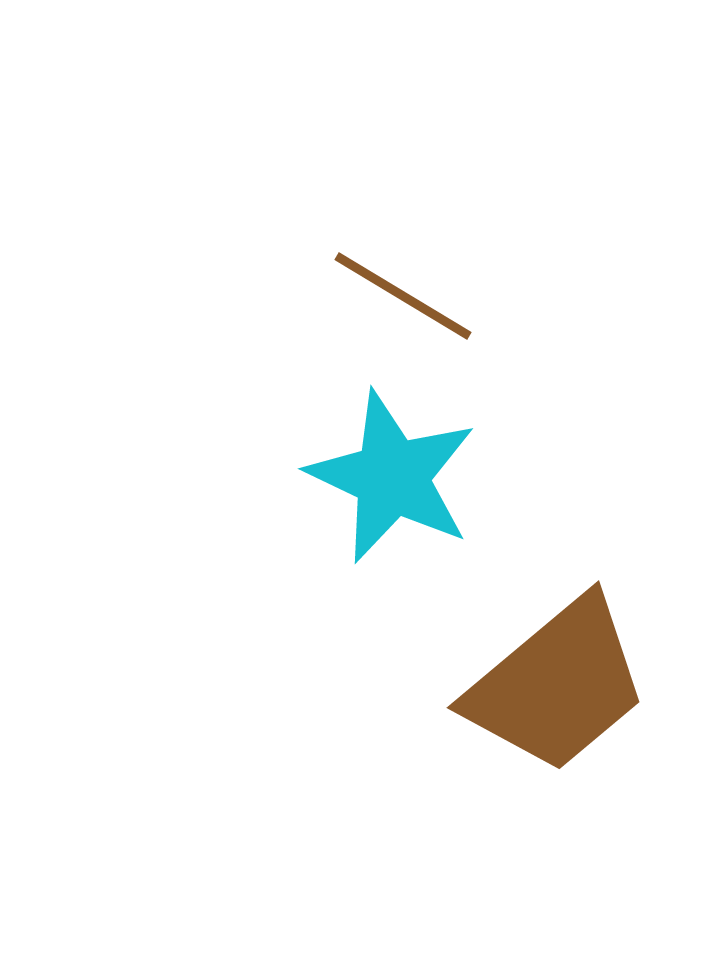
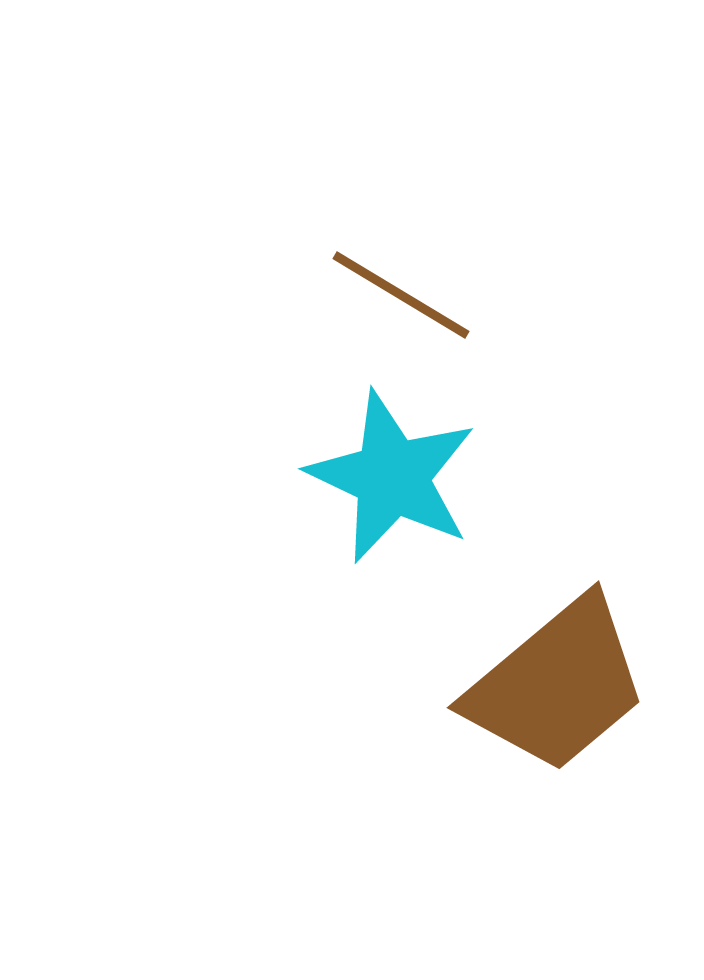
brown line: moved 2 px left, 1 px up
